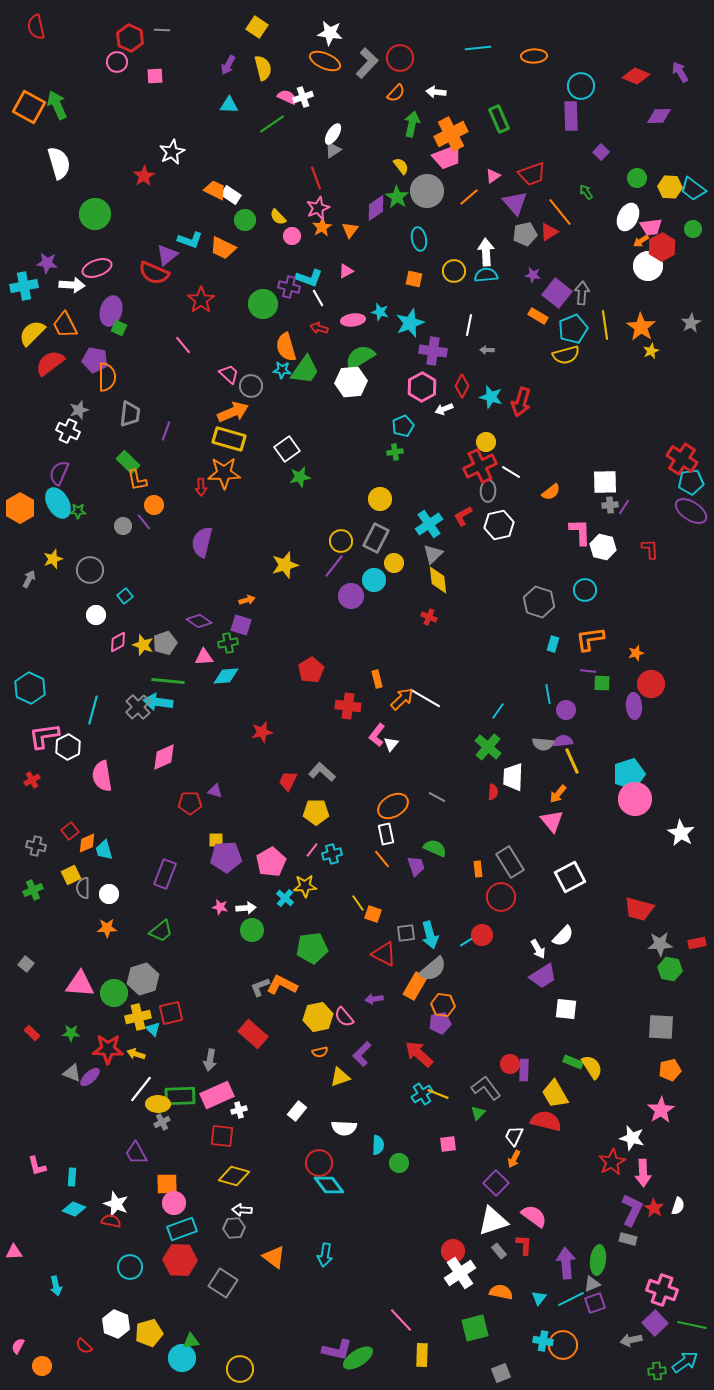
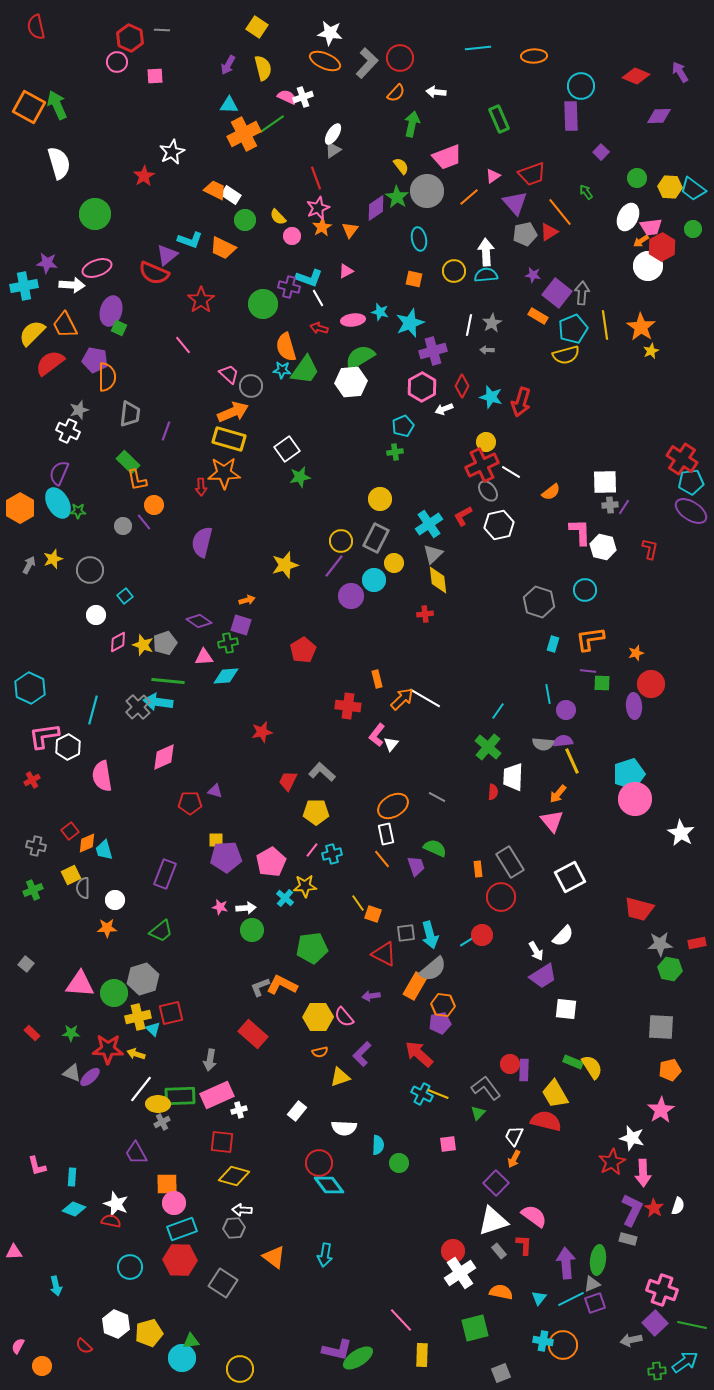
orange cross at (451, 134): moved 207 px left
gray star at (691, 323): moved 199 px left
purple cross at (433, 351): rotated 24 degrees counterclockwise
red cross at (480, 466): moved 2 px right, 1 px up
gray ellipse at (488, 491): rotated 40 degrees counterclockwise
red L-shape at (650, 549): rotated 15 degrees clockwise
gray arrow at (29, 579): moved 14 px up
red cross at (429, 617): moved 4 px left, 3 px up; rotated 28 degrees counterclockwise
red pentagon at (311, 670): moved 8 px left, 20 px up
white circle at (109, 894): moved 6 px right, 6 px down
white arrow at (538, 949): moved 2 px left, 2 px down
purple arrow at (374, 999): moved 3 px left, 3 px up
yellow hexagon at (318, 1017): rotated 12 degrees clockwise
cyan cross at (422, 1094): rotated 30 degrees counterclockwise
red square at (222, 1136): moved 6 px down
